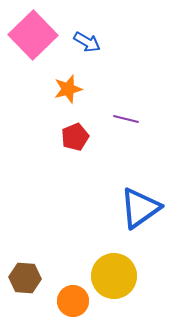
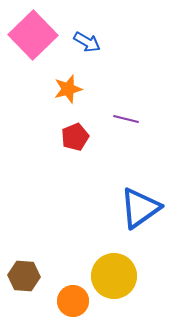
brown hexagon: moved 1 px left, 2 px up
